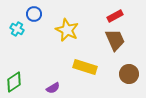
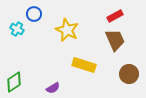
yellow rectangle: moved 1 px left, 2 px up
